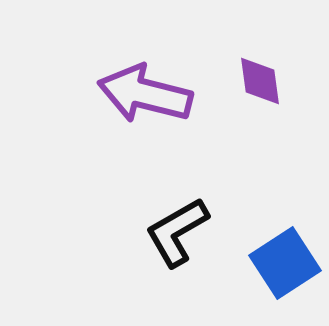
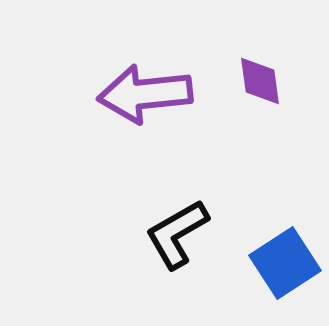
purple arrow: rotated 20 degrees counterclockwise
black L-shape: moved 2 px down
